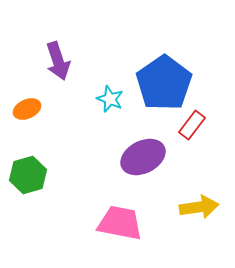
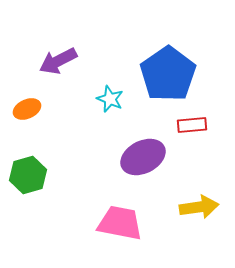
purple arrow: rotated 81 degrees clockwise
blue pentagon: moved 4 px right, 9 px up
red rectangle: rotated 48 degrees clockwise
